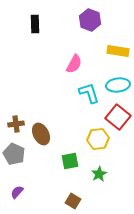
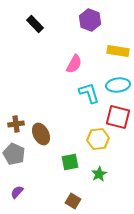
black rectangle: rotated 42 degrees counterclockwise
red square: rotated 25 degrees counterclockwise
green square: moved 1 px down
